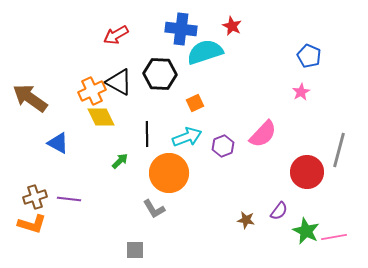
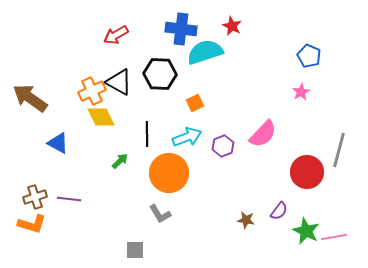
gray L-shape: moved 6 px right, 5 px down
